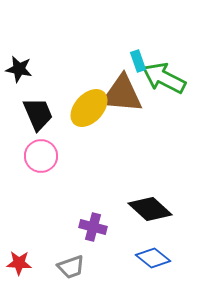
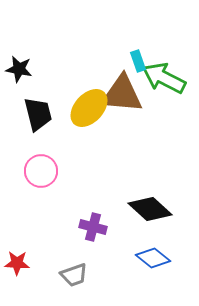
black trapezoid: rotated 9 degrees clockwise
pink circle: moved 15 px down
red star: moved 2 px left
gray trapezoid: moved 3 px right, 8 px down
